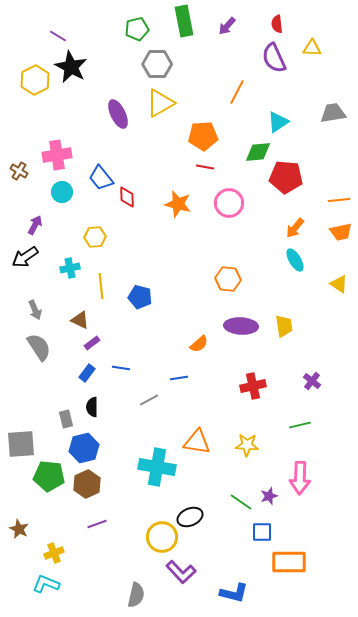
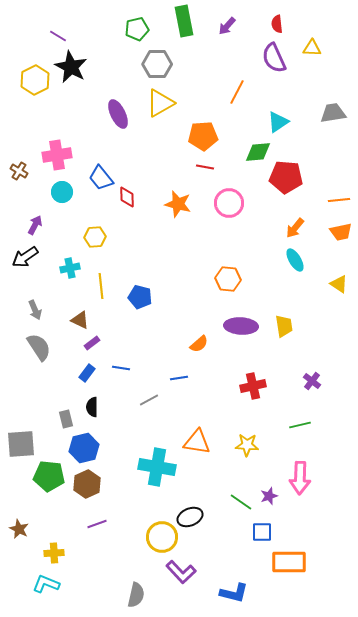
yellow cross at (54, 553): rotated 18 degrees clockwise
